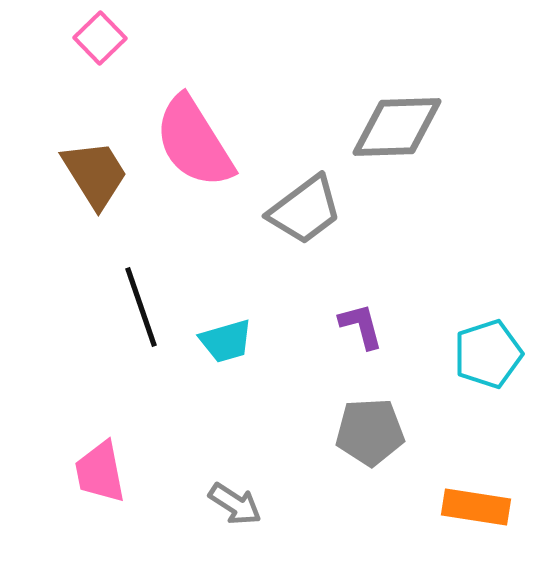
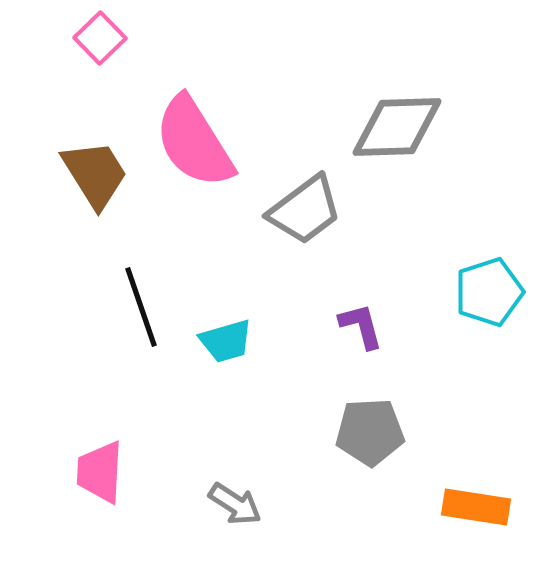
cyan pentagon: moved 1 px right, 62 px up
pink trapezoid: rotated 14 degrees clockwise
